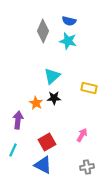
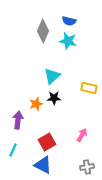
orange star: moved 1 px down; rotated 24 degrees clockwise
